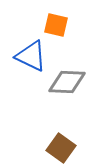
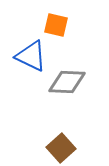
brown square: rotated 12 degrees clockwise
